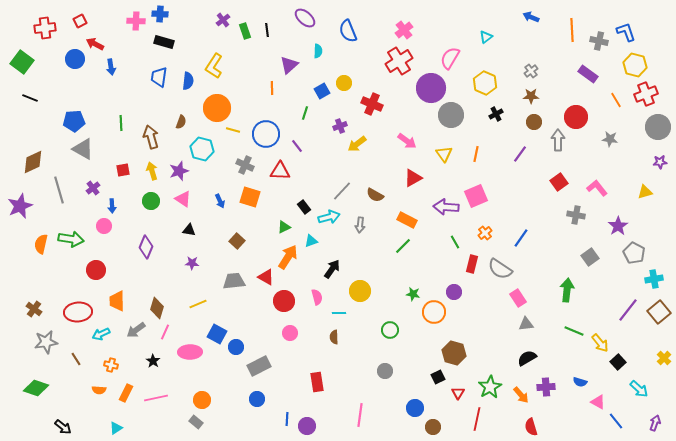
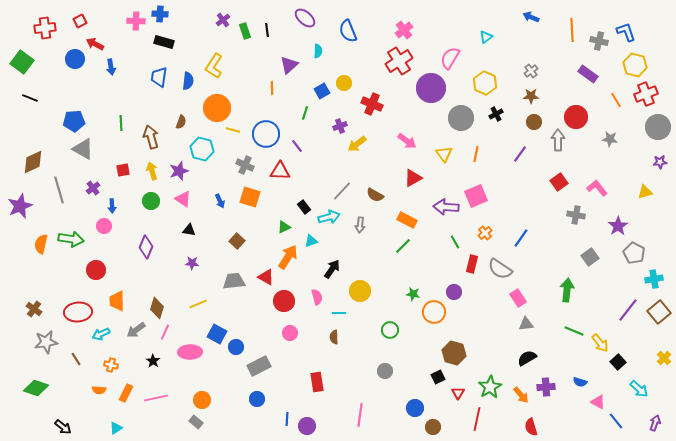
gray circle at (451, 115): moved 10 px right, 3 px down
